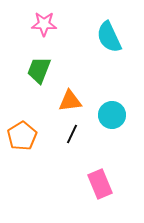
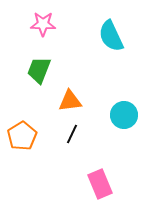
pink star: moved 1 px left
cyan semicircle: moved 2 px right, 1 px up
cyan circle: moved 12 px right
